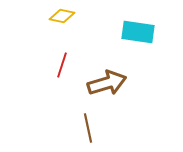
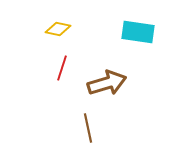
yellow diamond: moved 4 px left, 13 px down
red line: moved 3 px down
